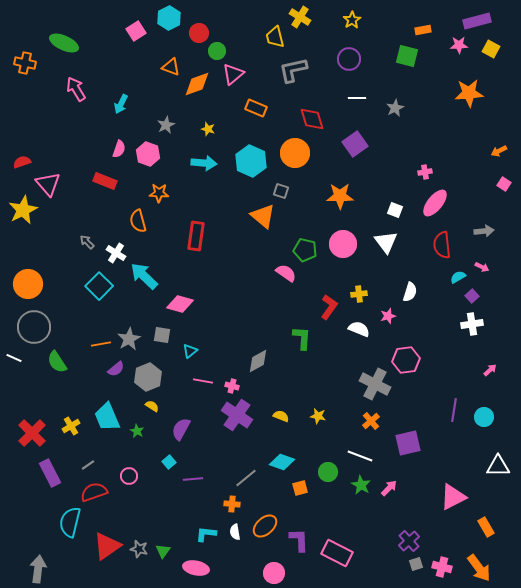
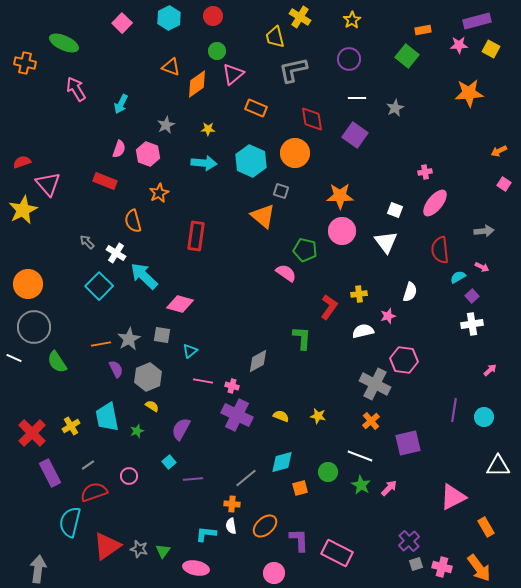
pink square at (136, 31): moved 14 px left, 8 px up; rotated 12 degrees counterclockwise
red circle at (199, 33): moved 14 px right, 17 px up
green square at (407, 56): rotated 25 degrees clockwise
orange diamond at (197, 84): rotated 16 degrees counterclockwise
red diamond at (312, 119): rotated 8 degrees clockwise
yellow star at (208, 129): rotated 16 degrees counterclockwise
purple square at (355, 144): moved 9 px up; rotated 20 degrees counterclockwise
orange star at (159, 193): rotated 30 degrees counterclockwise
orange semicircle at (138, 221): moved 5 px left
pink circle at (343, 244): moved 1 px left, 13 px up
red semicircle at (442, 245): moved 2 px left, 5 px down
white semicircle at (359, 329): moved 4 px right, 2 px down; rotated 35 degrees counterclockwise
pink hexagon at (406, 360): moved 2 px left; rotated 16 degrees clockwise
purple semicircle at (116, 369): rotated 78 degrees counterclockwise
purple cross at (237, 415): rotated 8 degrees counterclockwise
cyan trapezoid at (107, 417): rotated 12 degrees clockwise
green star at (137, 431): rotated 24 degrees clockwise
cyan diamond at (282, 462): rotated 35 degrees counterclockwise
white semicircle at (235, 532): moved 4 px left, 6 px up
